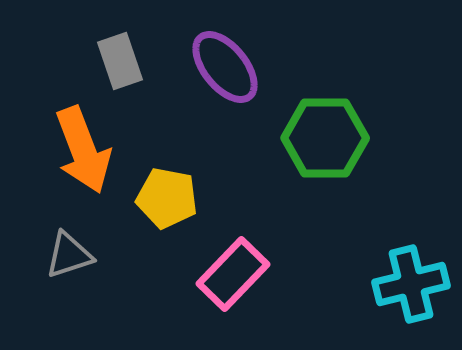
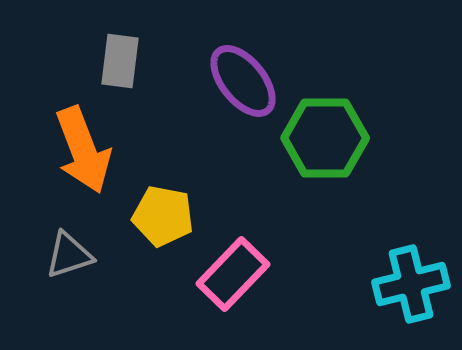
gray rectangle: rotated 26 degrees clockwise
purple ellipse: moved 18 px right, 14 px down
yellow pentagon: moved 4 px left, 18 px down
